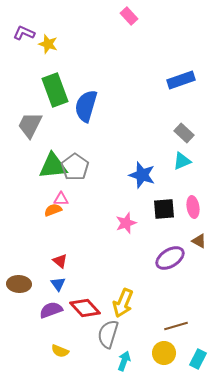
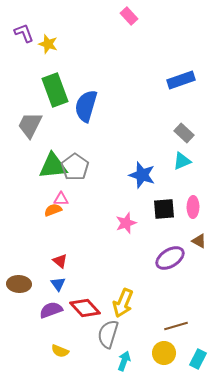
purple L-shape: rotated 45 degrees clockwise
pink ellipse: rotated 10 degrees clockwise
